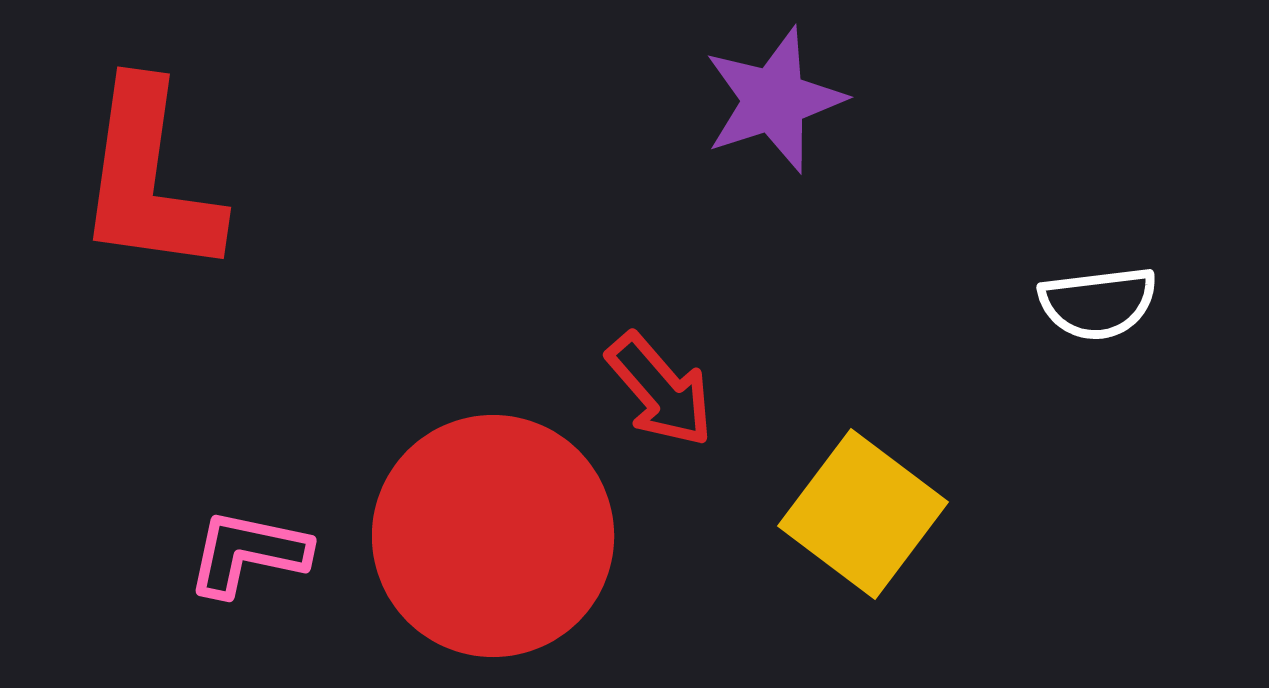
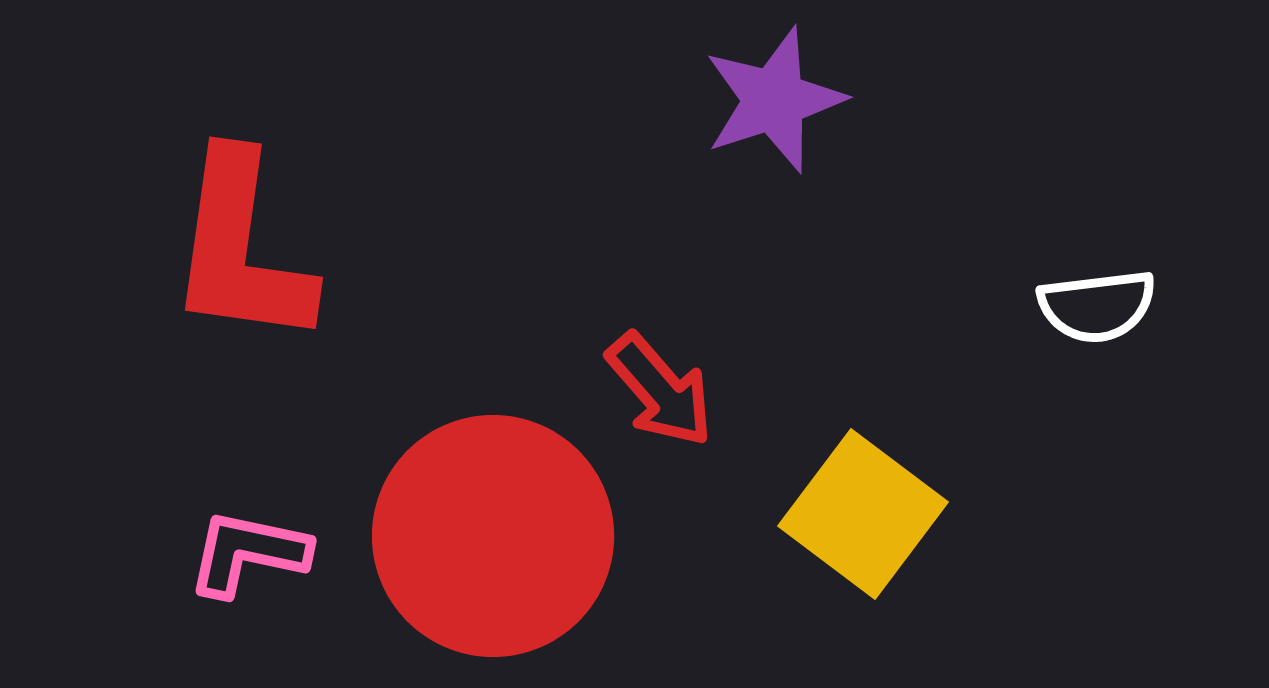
red L-shape: moved 92 px right, 70 px down
white semicircle: moved 1 px left, 3 px down
